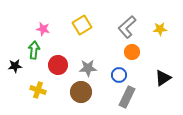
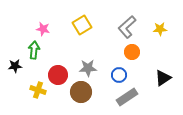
red circle: moved 10 px down
gray rectangle: rotated 30 degrees clockwise
